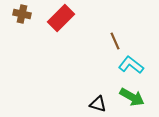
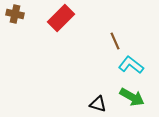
brown cross: moved 7 px left
